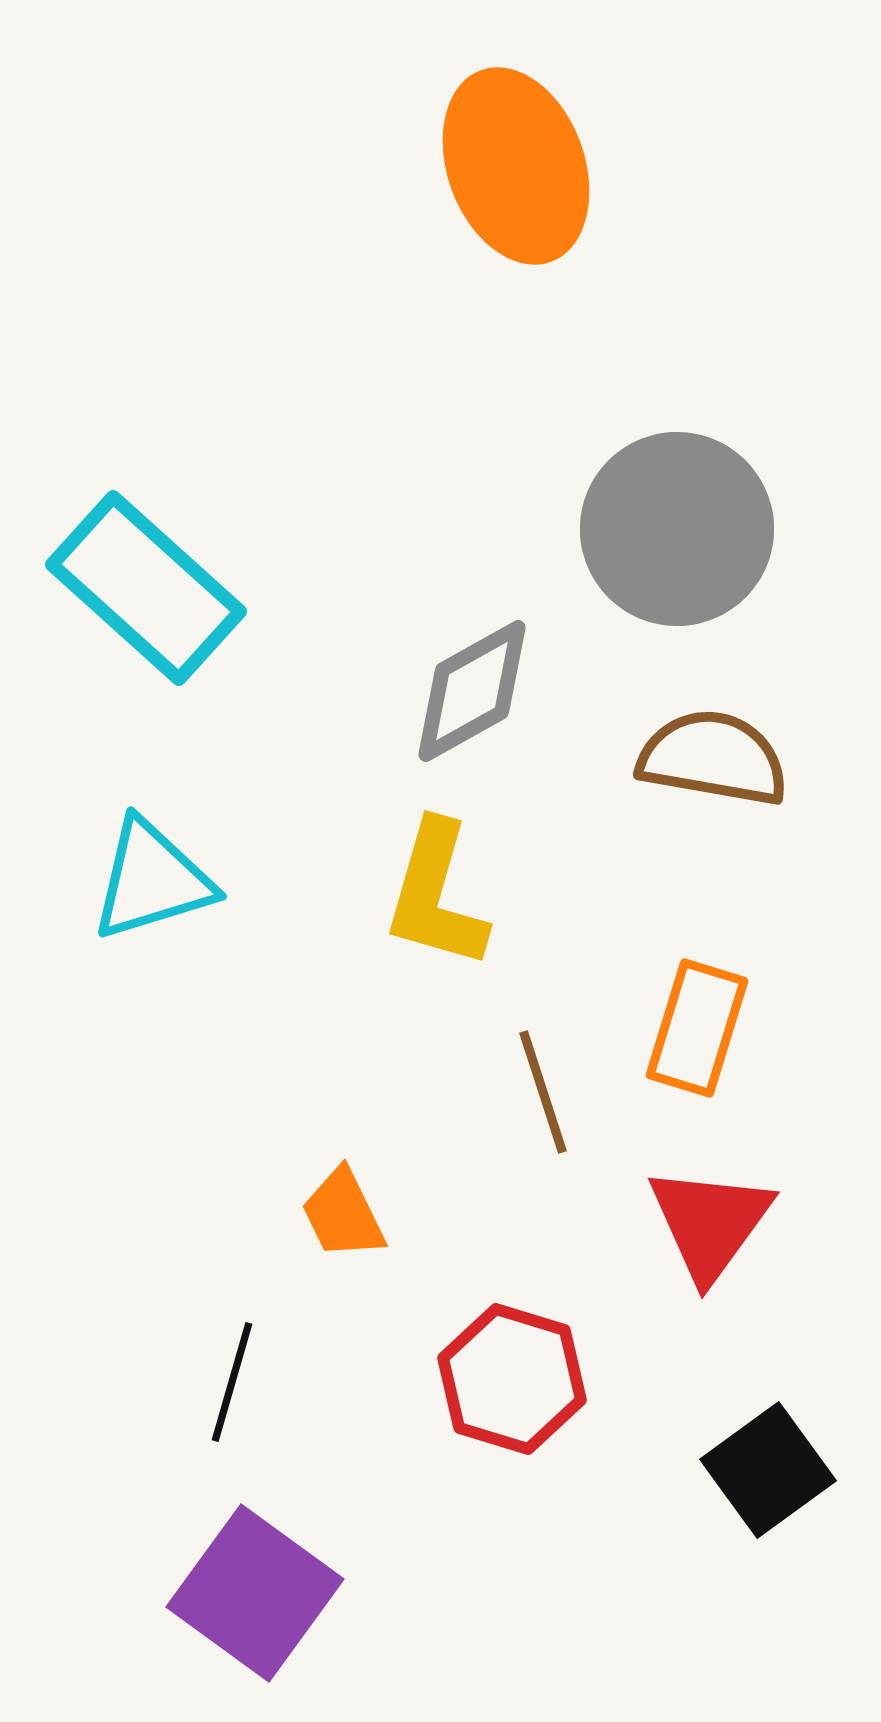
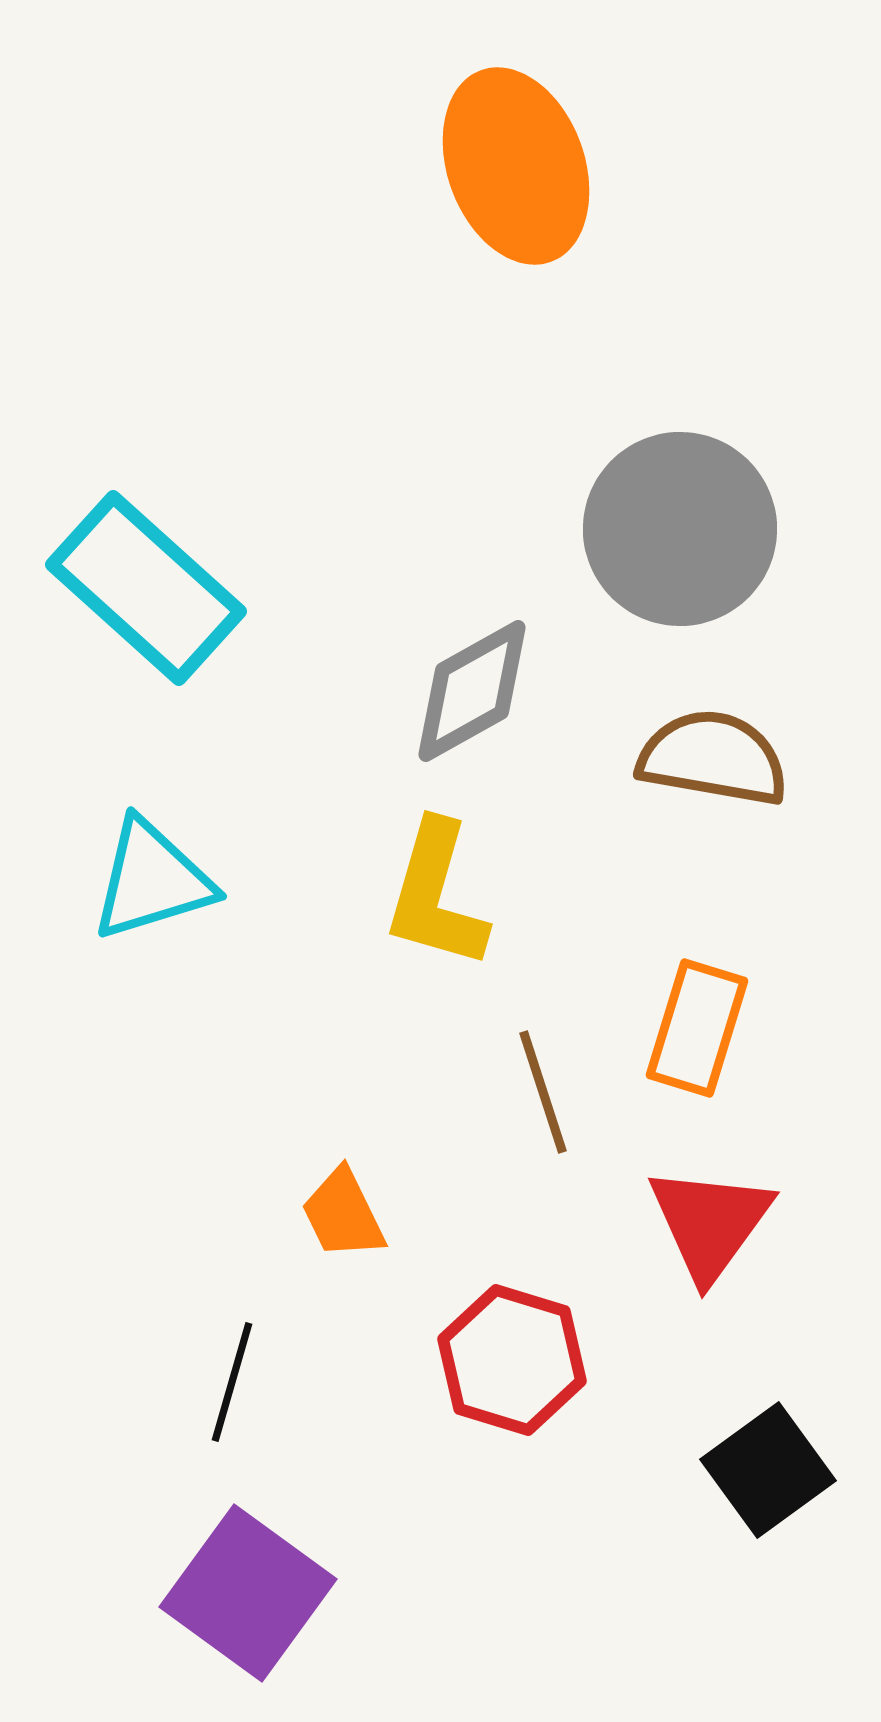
gray circle: moved 3 px right
red hexagon: moved 19 px up
purple square: moved 7 px left
